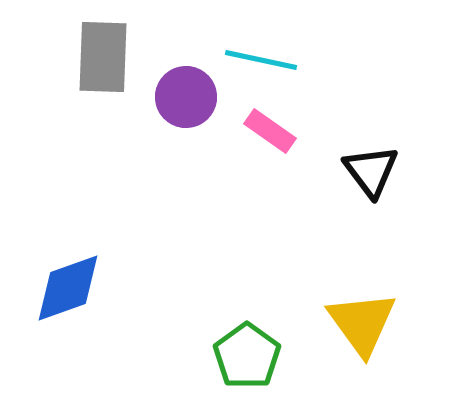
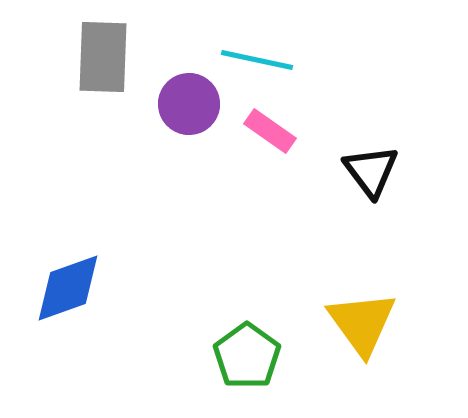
cyan line: moved 4 px left
purple circle: moved 3 px right, 7 px down
